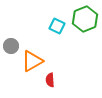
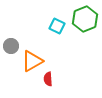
red semicircle: moved 2 px left, 1 px up
